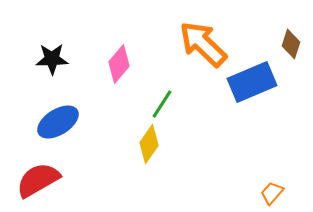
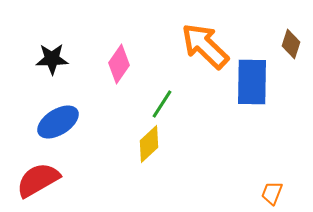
orange arrow: moved 2 px right, 2 px down
pink diamond: rotated 6 degrees counterclockwise
blue rectangle: rotated 66 degrees counterclockwise
yellow diamond: rotated 12 degrees clockwise
orange trapezoid: rotated 20 degrees counterclockwise
